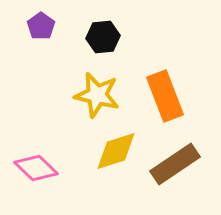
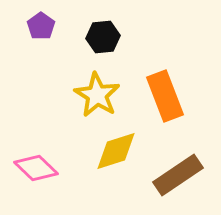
yellow star: rotated 18 degrees clockwise
brown rectangle: moved 3 px right, 11 px down
